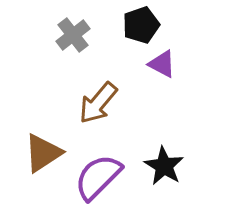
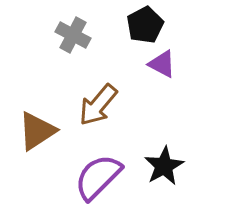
black pentagon: moved 4 px right; rotated 9 degrees counterclockwise
gray cross: rotated 24 degrees counterclockwise
brown arrow: moved 2 px down
brown triangle: moved 6 px left, 22 px up
black star: rotated 12 degrees clockwise
